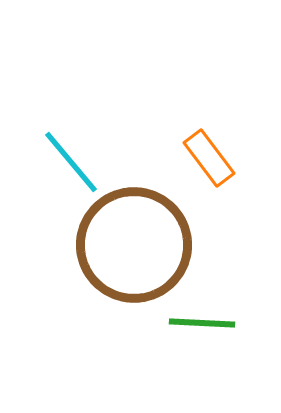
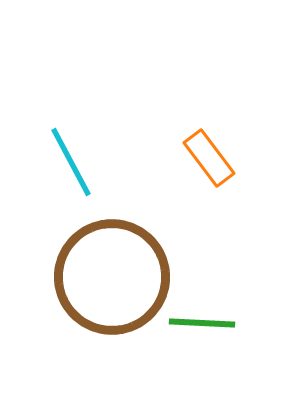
cyan line: rotated 12 degrees clockwise
brown circle: moved 22 px left, 32 px down
